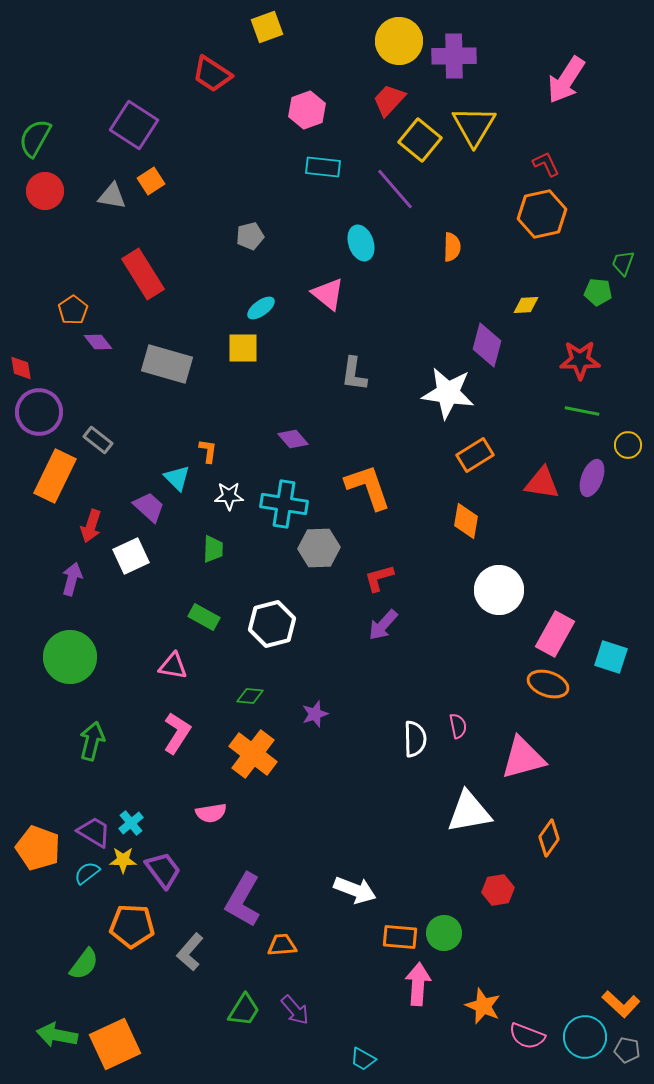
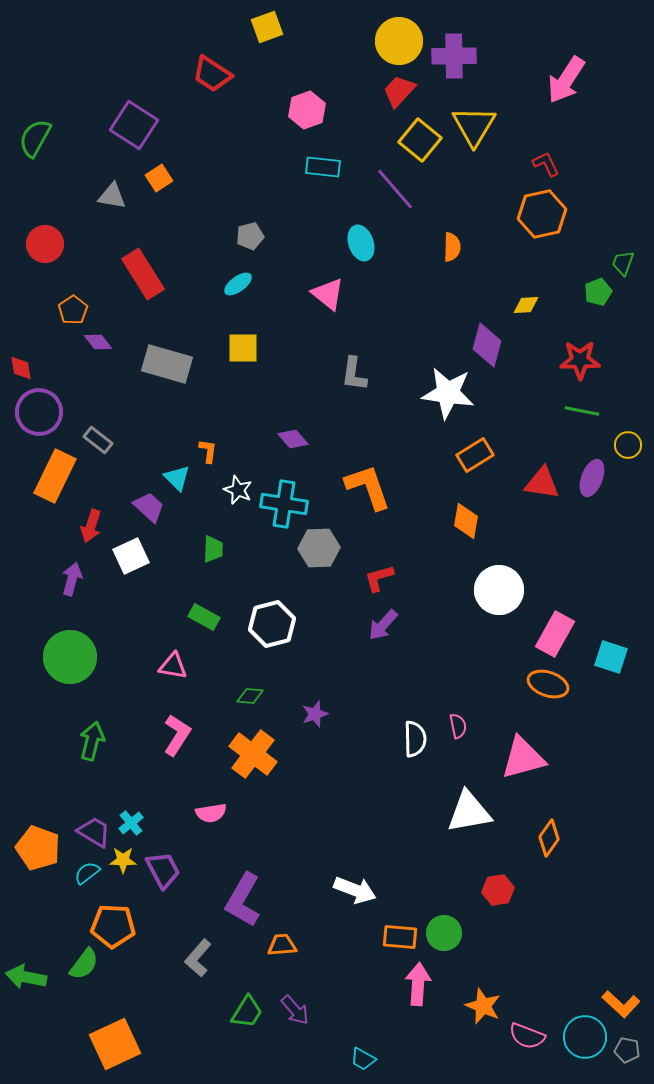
red trapezoid at (389, 100): moved 10 px right, 9 px up
orange square at (151, 181): moved 8 px right, 3 px up
red circle at (45, 191): moved 53 px down
green pentagon at (598, 292): rotated 28 degrees counterclockwise
cyan ellipse at (261, 308): moved 23 px left, 24 px up
white star at (229, 496): moved 9 px right, 6 px up; rotated 24 degrees clockwise
pink L-shape at (177, 733): moved 2 px down
purple trapezoid at (163, 870): rotated 9 degrees clockwise
orange pentagon at (132, 926): moved 19 px left
gray L-shape at (190, 952): moved 8 px right, 6 px down
green trapezoid at (244, 1010): moved 3 px right, 2 px down
green arrow at (57, 1035): moved 31 px left, 58 px up
